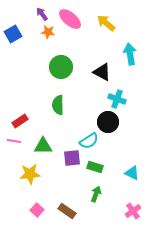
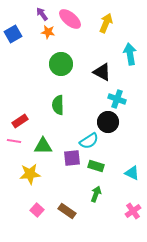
yellow arrow: rotated 72 degrees clockwise
green circle: moved 3 px up
green rectangle: moved 1 px right, 1 px up
